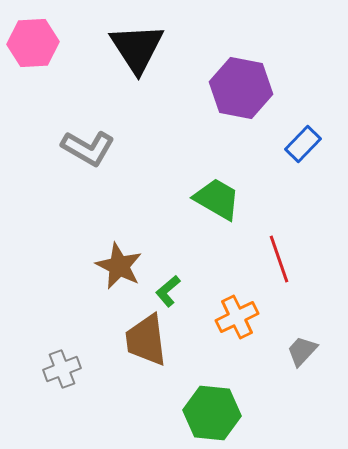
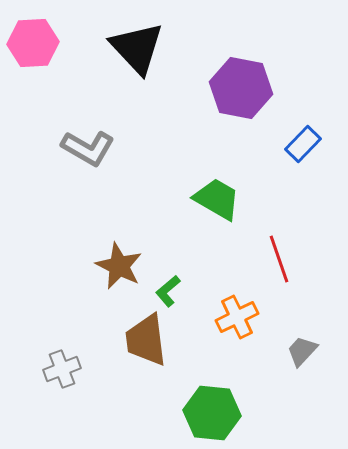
black triangle: rotated 10 degrees counterclockwise
